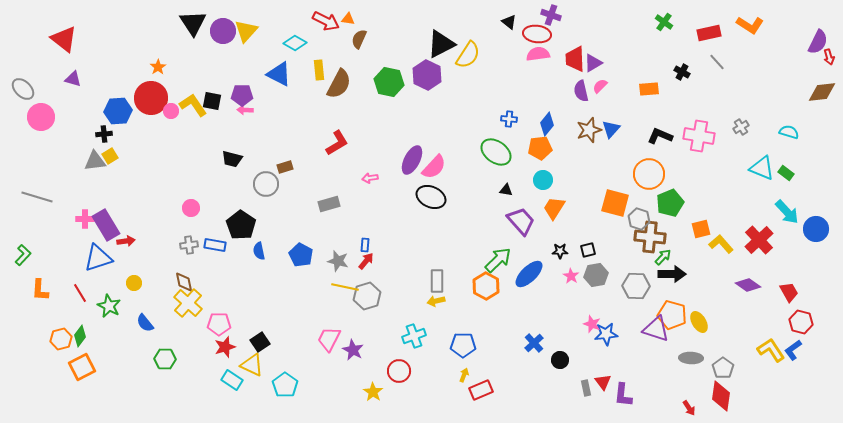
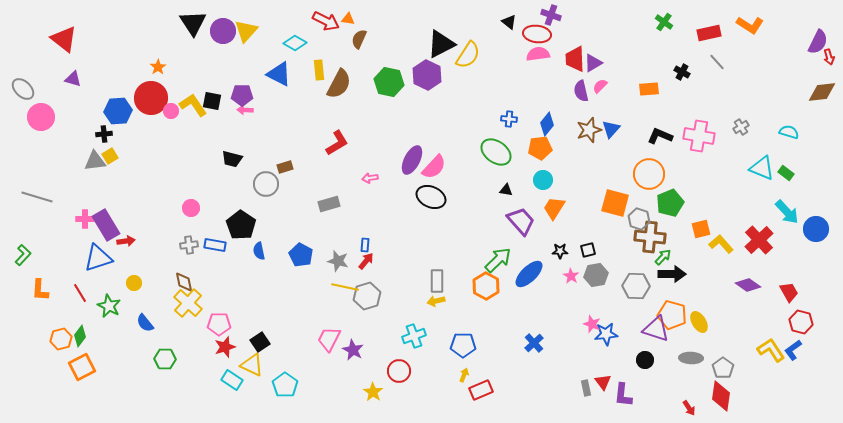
black circle at (560, 360): moved 85 px right
